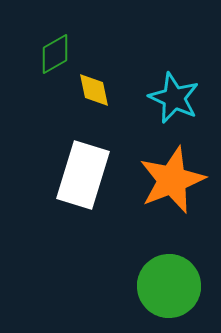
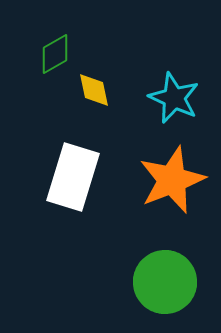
white rectangle: moved 10 px left, 2 px down
green circle: moved 4 px left, 4 px up
